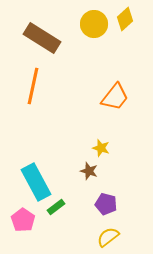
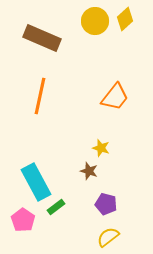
yellow circle: moved 1 px right, 3 px up
brown rectangle: rotated 9 degrees counterclockwise
orange line: moved 7 px right, 10 px down
